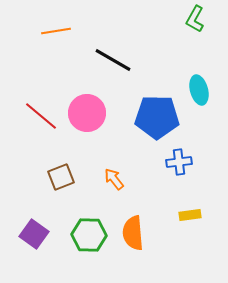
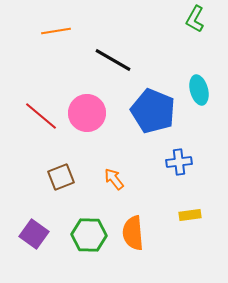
blue pentagon: moved 4 px left, 6 px up; rotated 21 degrees clockwise
